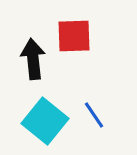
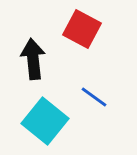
red square: moved 8 px right, 7 px up; rotated 30 degrees clockwise
blue line: moved 18 px up; rotated 20 degrees counterclockwise
